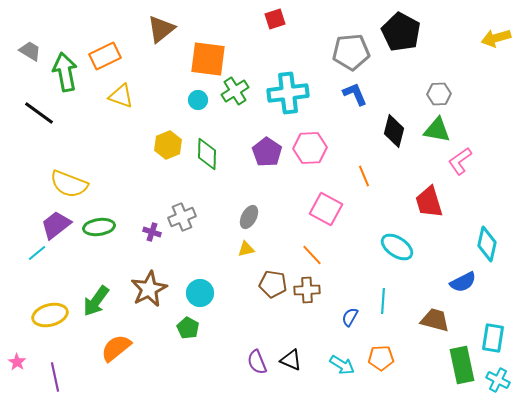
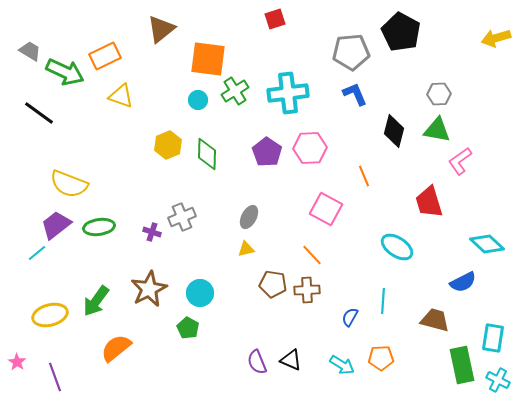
green arrow at (65, 72): rotated 126 degrees clockwise
cyan diamond at (487, 244): rotated 60 degrees counterclockwise
purple line at (55, 377): rotated 8 degrees counterclockwise
